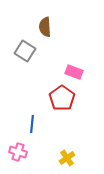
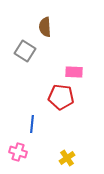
pink rectangle: rotated 18 degrees counterclockwise
red pentagon: moved 1 px left, 1 px up; rotated 30 degrees counterclockwise
